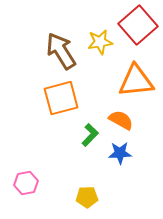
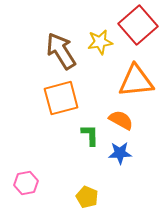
green L-shape: rotated 45 degrees counterclockwise
yellow pentagon: rotated 25 degrees clockwise
